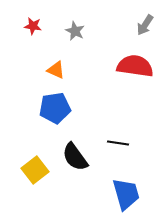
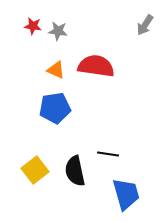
gray star: moved 17 px left; rotated 18 degrees counterclockwise
red semicircle: moved 39 px left
black line: moved 10 px left, 11 px down
black semicircle: moved 14 px down; rotated 24 degrees clockwise
